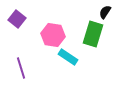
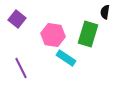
black semicircle: rotated 24 degrees counterclockwise
green rectangle: moved 5 px left
cyan rectangle: moved 2 px left, 1 px down
purple line: rotated 10 degrees counterclockwise
